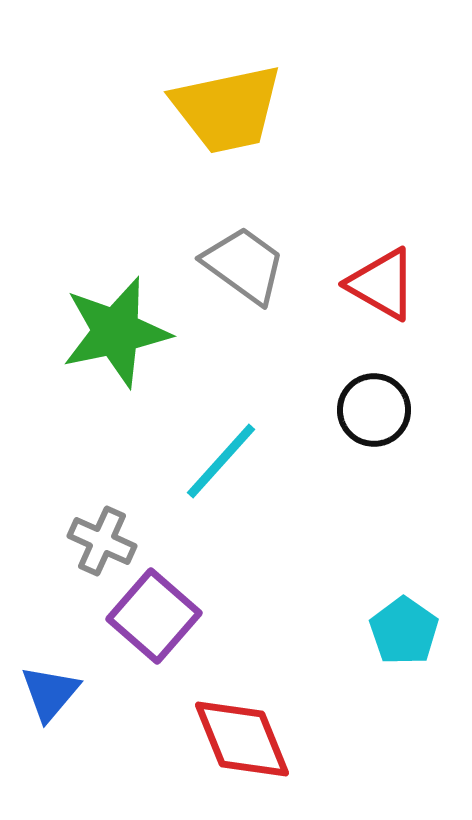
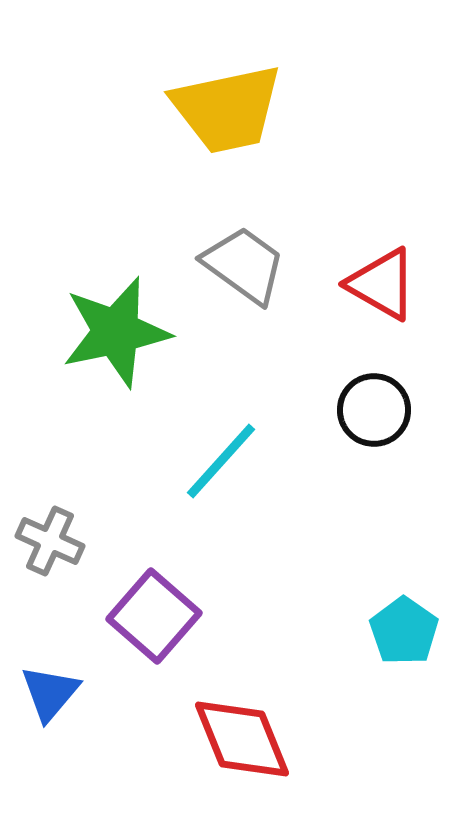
gray cross: moved 52 px left
